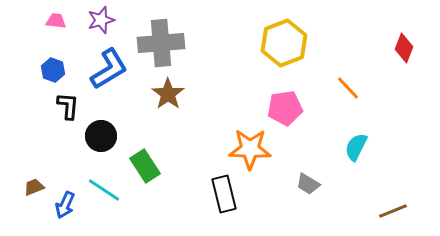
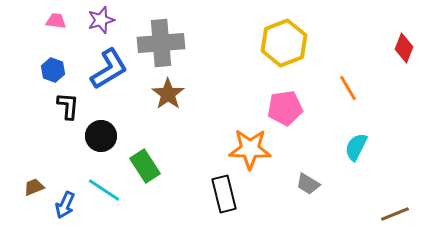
orange line: rotated 12 degrees clockwise
brown line: moved 2 px right, 3 px down
